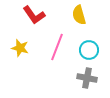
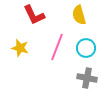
red L-shape: rotated 10 degrees clockwise
cyan circle: moved 3 px left, 2 px up
